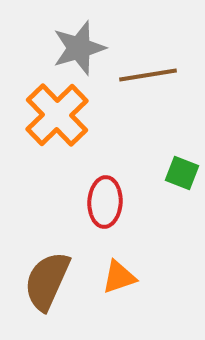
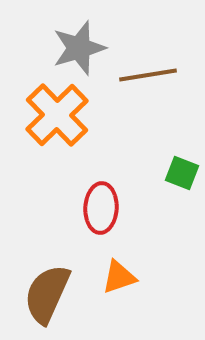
red ellipse: moved 4 px left, 6 px down
brown semicircle: moved 13 px down
